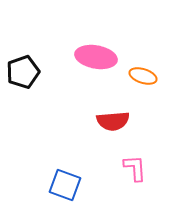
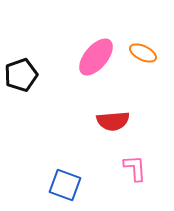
pink ellipse: rotated 60 degrees counterclockwise
black pentagon: moved 2 px left, 3 px down
orange ellipse: moved 23 px up; rotated 8 degrees clockwise
